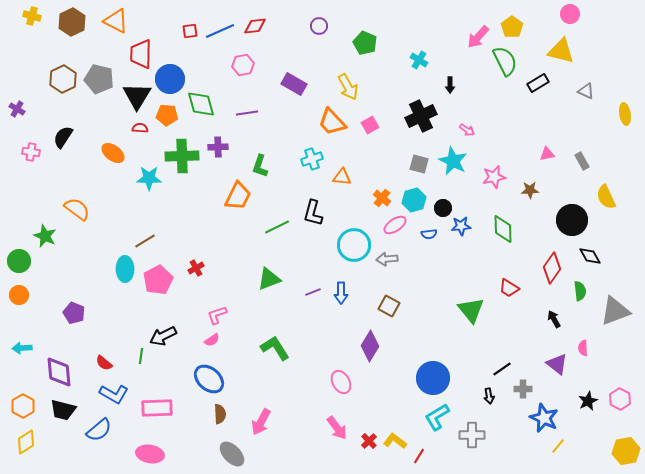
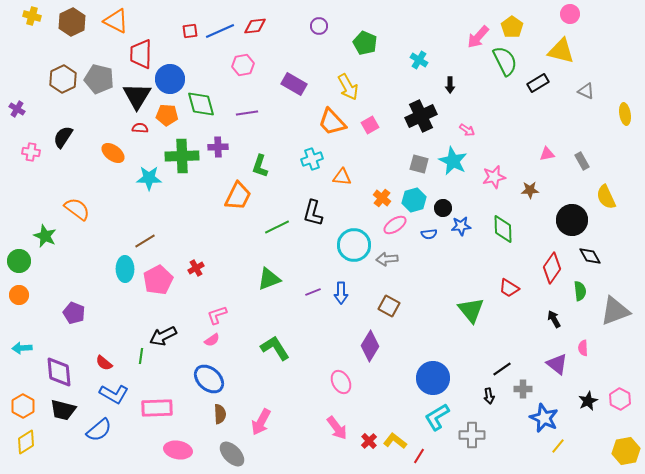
pink ellipse at (150, 454): moved 28 px right, 4 px up
